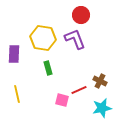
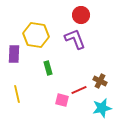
yellow hexagon: moved 7 px left, 3 px up
